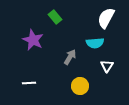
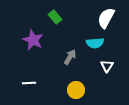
yellow circle: moved 4 px left, 4 px down
